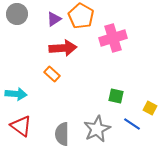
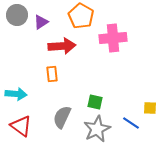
gray circle: moved 1 px down
purple triangle: moved 13 px left, 3 px down
pink cross: rotated 12 degrees clockwise
red arrow: moved 1 px left, 2 px up
orange rectangle: rotated 42 degrees clockwise
green square: moved 21 px left, 6 px down
yellow square: rotated 24 degrees counterclockwise
blue line: moved 1 px left, 1 px up
gray semicircle: moved 17 px up; rotated 25 degrees clockwise
